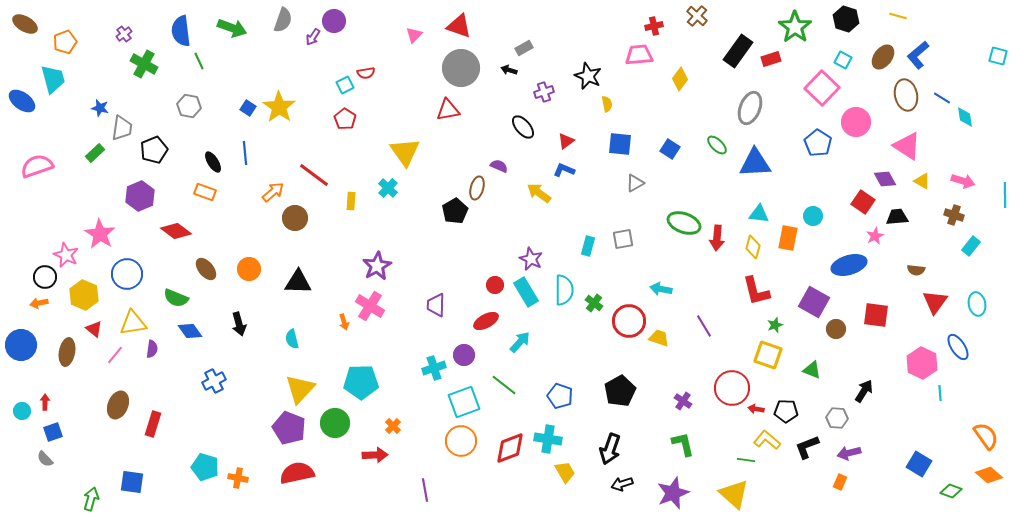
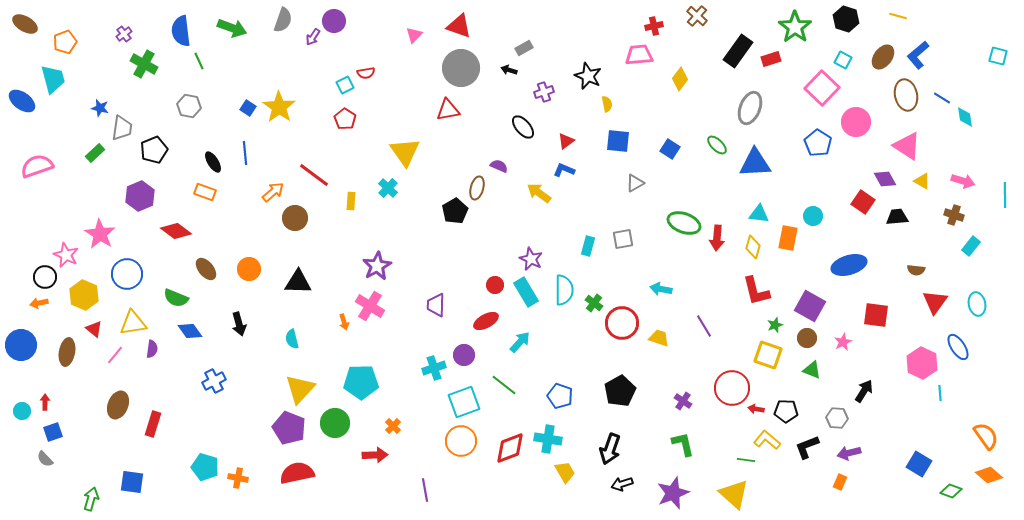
blue square at (620, 144): moved 2 px left, 3 px up
pink star at (875, 236): moved 32 px left, 106 px down
purple square at (814, 302): moved 4 px left, 4 px down
red circle at (629, 321): moved 7 px left, 2 px down
brown circle at (836, 329): moved 29 px left, 9 px down
